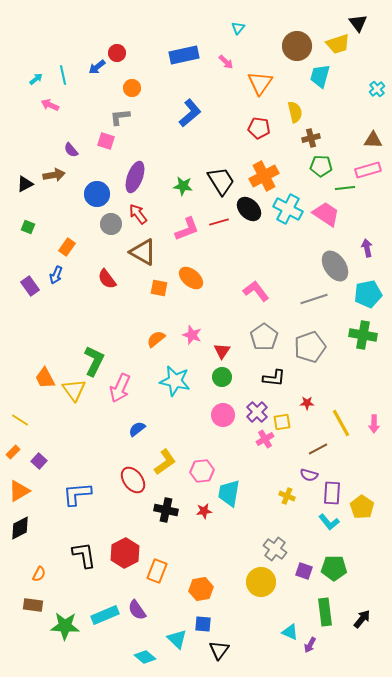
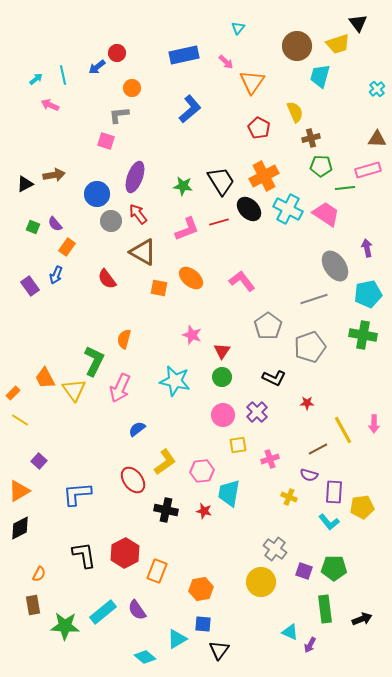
orange triangle at (260, 83): moved 8 px left, 1 px up
yellow semicircle at (295, 112): rotated 10 degrees counterclockwise
blue L-shape at (190, 113): moved 4 px up
gray L-shape at (120, 117): moved 1 px left, 2 px up
red pentagon at (259, 128): rotated 20 degrees clockwise
brown triangle at (373, 140): moved 4 px right, 1 px up
purple semicircle at (71, 150): moved 16 px left, 74 px down
gray circle at (111, 224): moved 3 px up
green square at (28, 227): moved 5 px right
pink L-shape at (256, 291): moved 14 px left, 10 px up
gray pentagon at (264, 337): moved 4 px right, 11 px up
orange semicircle at (156, 339): moved 32 px left; rotated 36 degrees counterclockwise
black L-shape at (274, 378): rotated 20 degrees clockwise
yellow square at (282, 422): moved 44 px left, 23 px down
yellow line at (341, 423): moved 2 px right, 7 px down
pink cross at (265, 439): moved 5 px right, 20 px down; rotated 12 degrees clockwise
orange rectangle at (13, 452): moved 59 px up
purple rectangle at (332, 493): moved 2 px right, 1 px up
yellow cross at (287, 496): moved 2 px right, 1 px down
yellow pentagon at (362, 507): rotated 30 degrees clockwise
red star at (204, 511): rotated 21 degrees clockwise
brown rectangle at (33, 605): rotated 72 degrees clockwise
green rectangle at (325, 612): moved 3 px up
cyan rectangle at (105, 615): moved 2 px left, 3 px up; rotated 16 degrees counterclockwise
black arrow at (362, 619): rotated 30 degrees clockwise
cyan triangle at (177, 639): rotated 45 degrees clockwise
